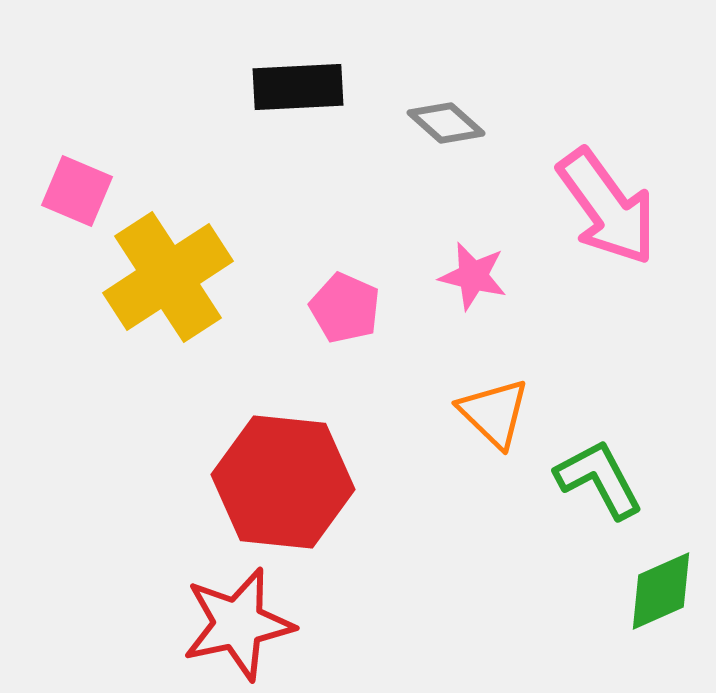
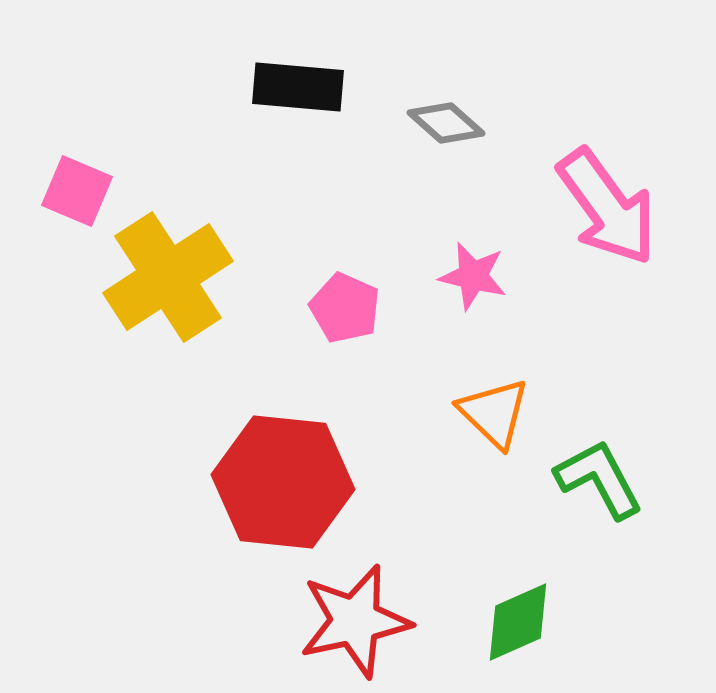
black rectangle: rotated 8 degrees clockwise
green diamond: moved 143 px left, 31 px down
red star: moved 117 px right, 3 px up
